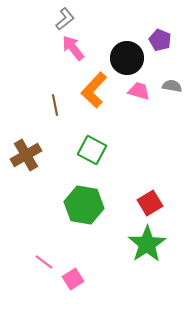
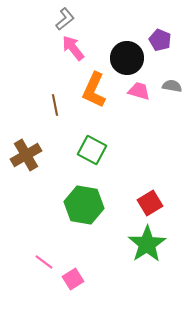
orange L-shape: rotated 18 degrees counterclockwise
